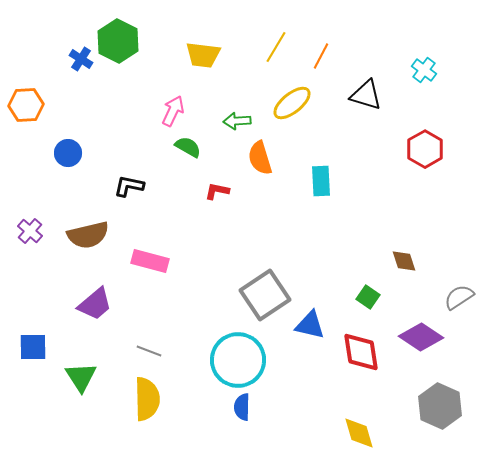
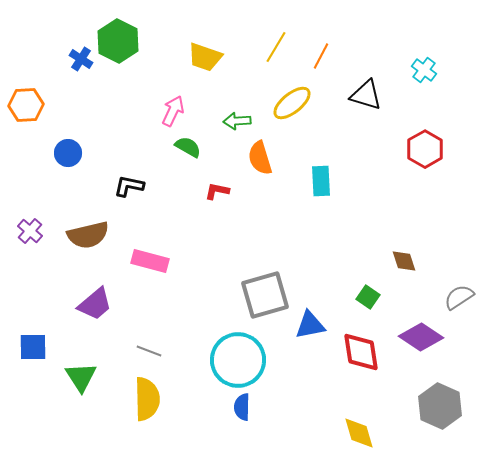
yellow trapezoid: moved 2 px right, 2 px down; rotated 12 degrees clockwise
gray square: rotated 18 degrees clockwise
blue triangle: rotated 24 degrees counterclockwise
